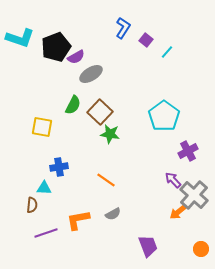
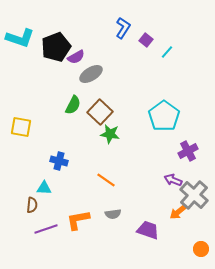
yellow square: moved 21 px left
blue cross: moved 6 px up; rotated 24 degrees clockwise
purple arrow: rotated 24 degrees counterclockwise
gray semicircle: rotated 21 degrees clockwise
purple line: moved 4 px up
purple trapezoid: moved 16 px up; rotated 50 degrees counterclockwise
